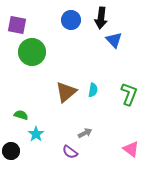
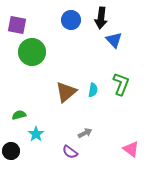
green L-shape: moved 8 px left, 10 px up
green semicircle: moved 2 px left; rotated 32 degrees counterclockwise
